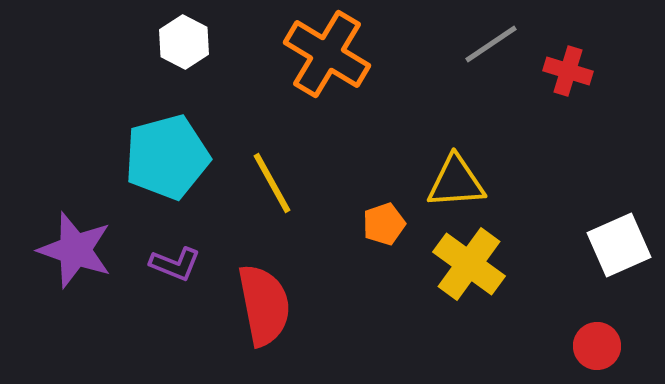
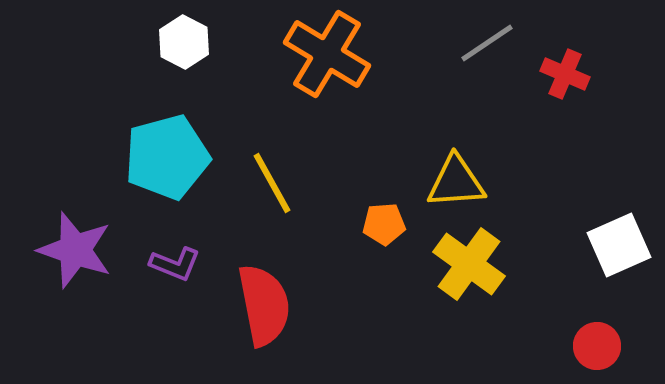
gray line: moved 4 px left, 1 px up
red cross: moved 3 px left, 3 px down; rotated 6 degrees clockwise
orange pentagon: rotated 15 degrees clockwise
